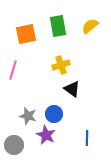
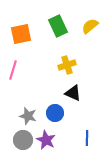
green rectangle: rotated 15 degrees counterclockwise
orange square: moved 5 px left
yellow cross: moved 6 px right
black triangle: moved 1 px right, 4 px down; rotated 12 degrees counterclockwise
blue circle: moved 1 px right, 1 px up
purple star: moved 5 px down
gray circle: moved 9 px right, 5 px up
